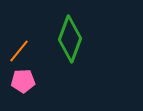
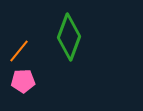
green diamond: moved 1 px left, 2 px up
